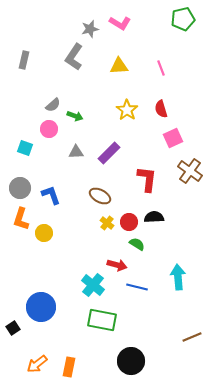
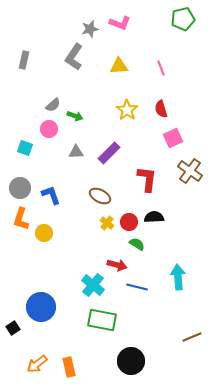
pink L-shape: rotated 10 degrees counterclockwise
orange rectangle: rotated 24 degrees counterclockwise
